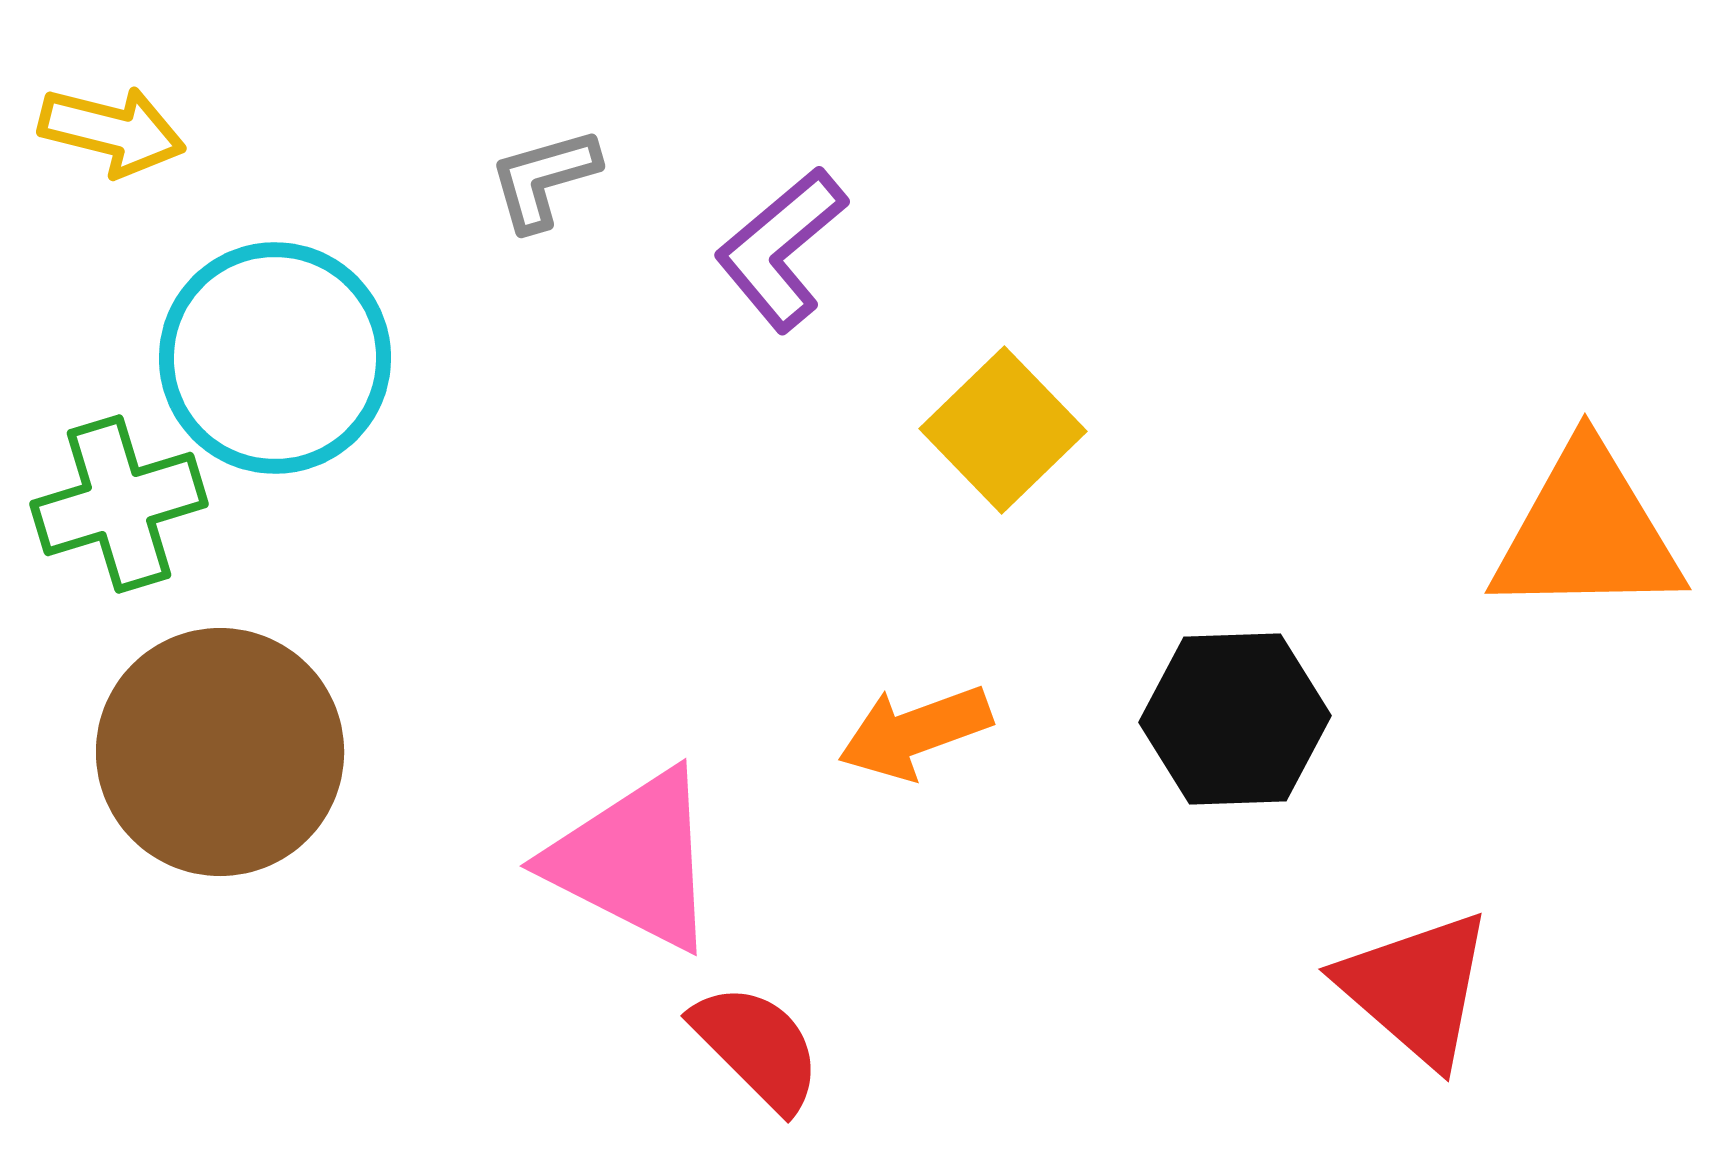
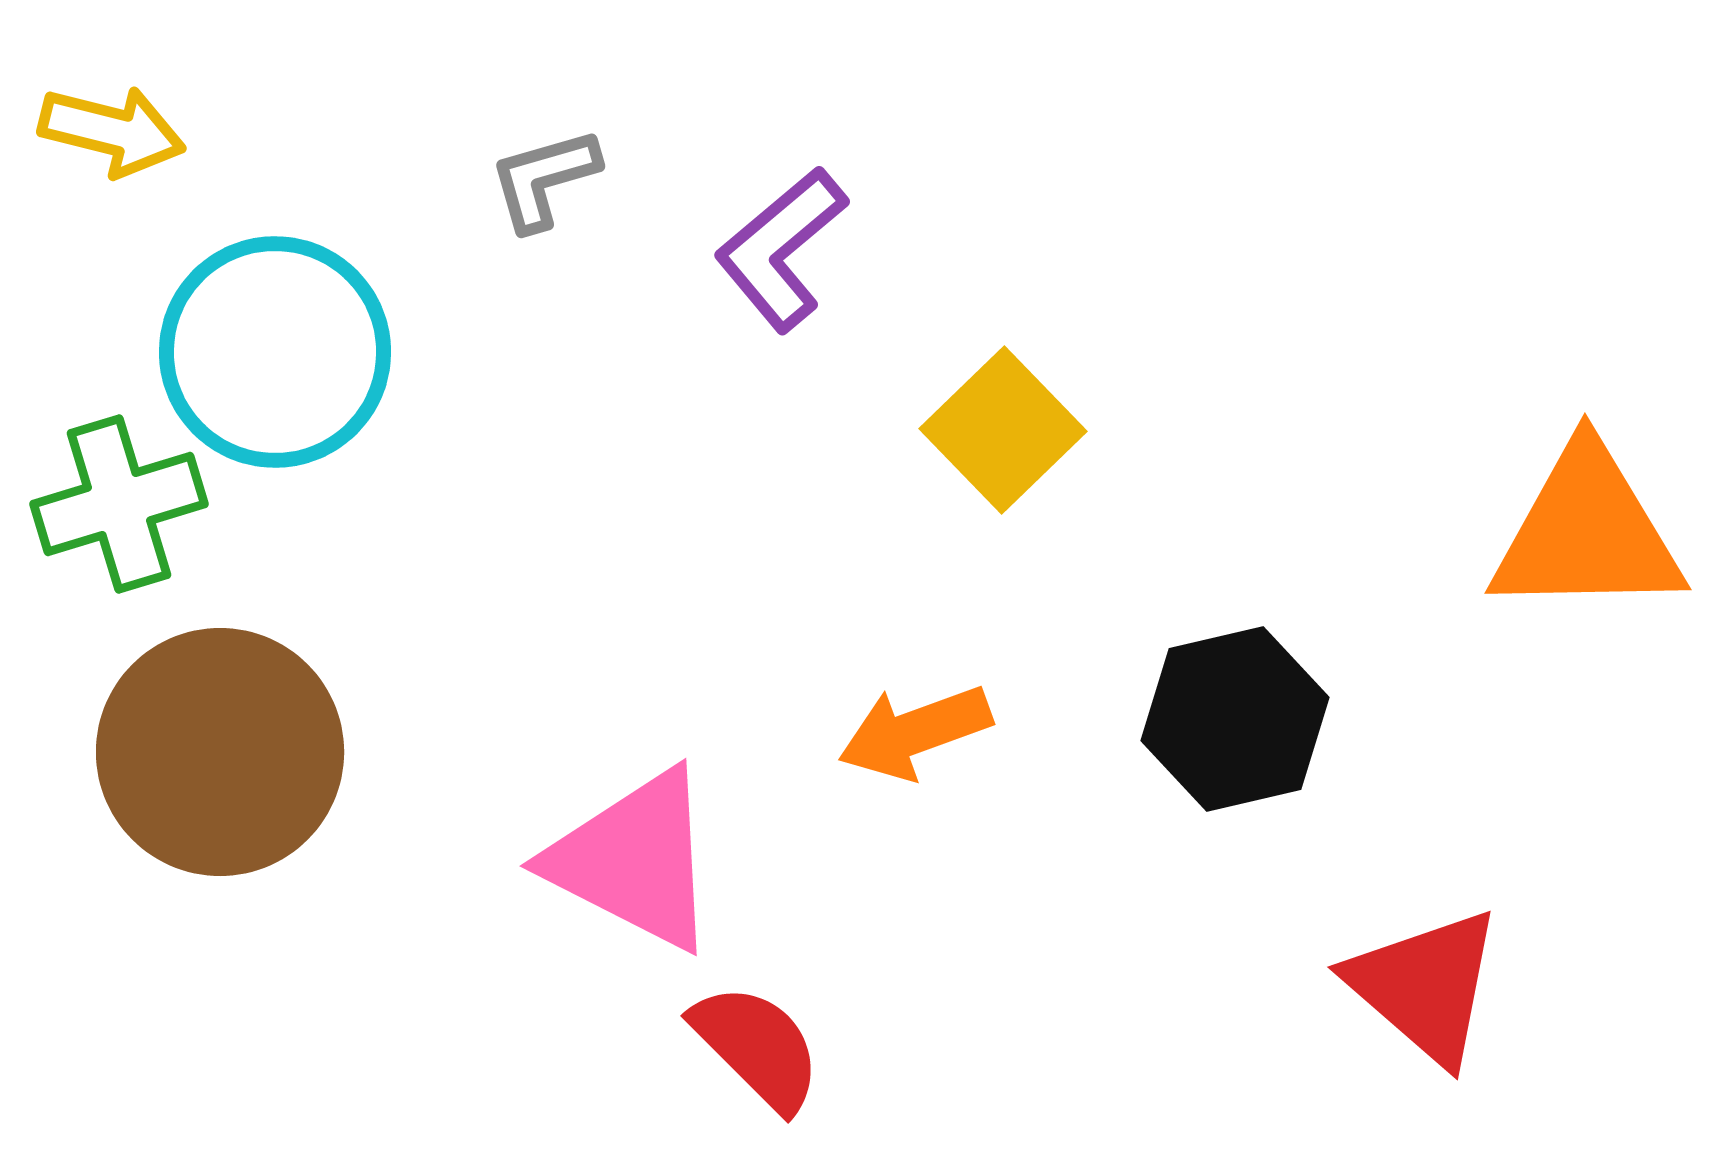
cyan circle: moved 6 px up
black hexagon: rotated 11 degrees counterclockwise
red triangle: moved 9 px right, 2 px up
